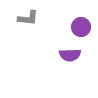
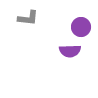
purple semicircle: moved 4 px up
